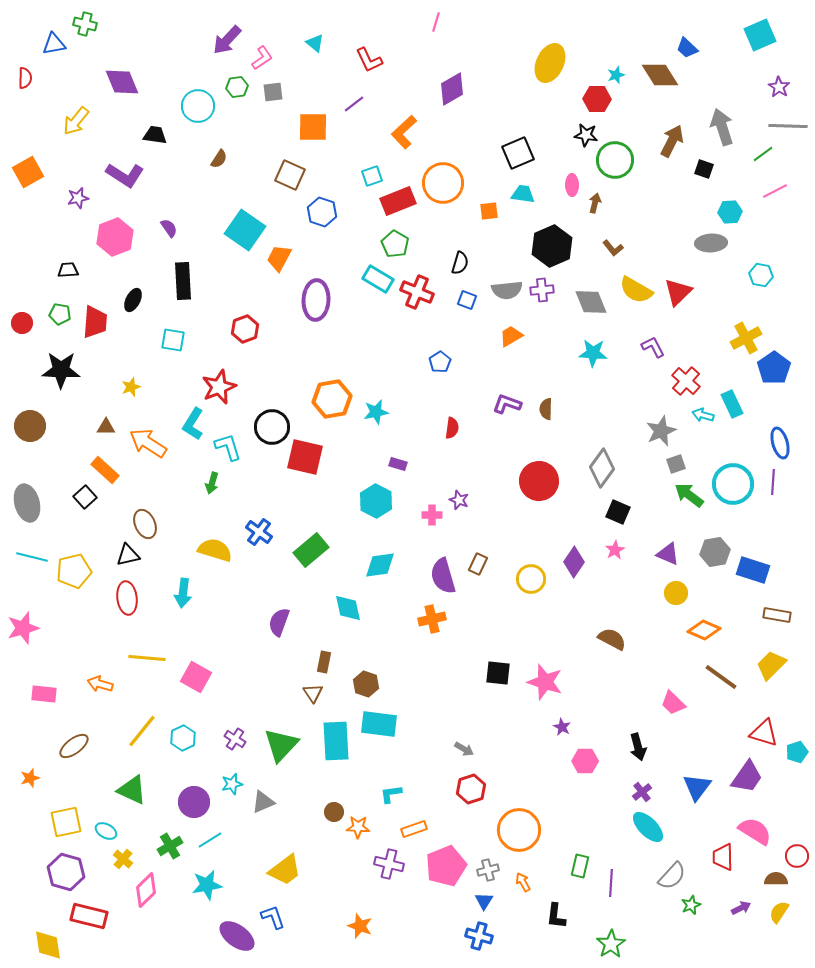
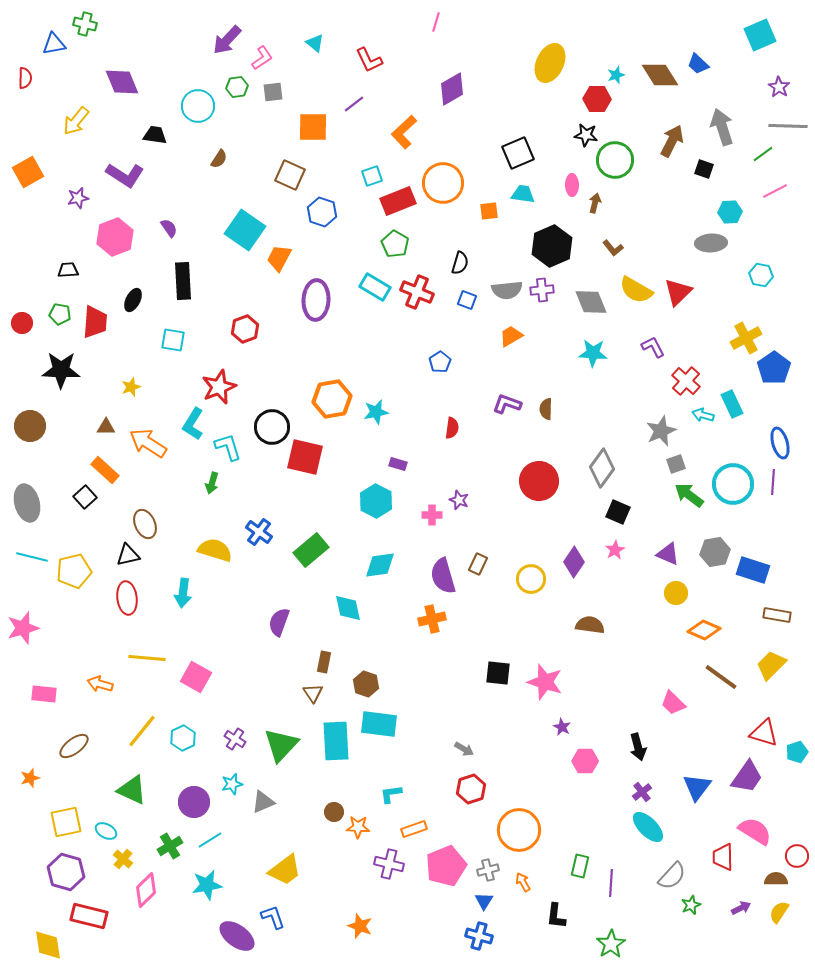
blue trapezoid at (687, 48): moved 11 px right, 16 px down
cyan rectangle at (378, 279): moved 3 px left, 8 px down
brown semicircle at (612, 639): moved 22 px left, 14 px up; rotated 20 degrees counterclockwise
